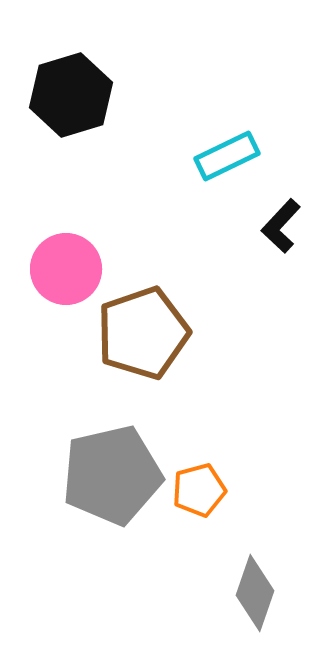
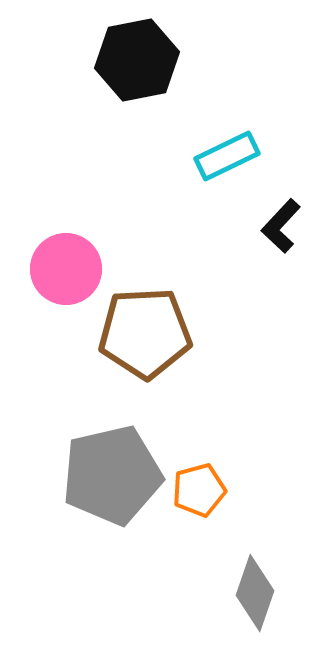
black hexagon: moved 66 px right, 35 px up; rotated 6 degrees clockwise
brown pentagon: moved 2 px right; rotated 16 degrees clockwise
